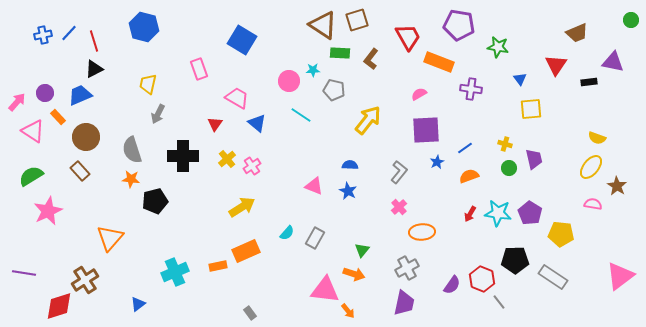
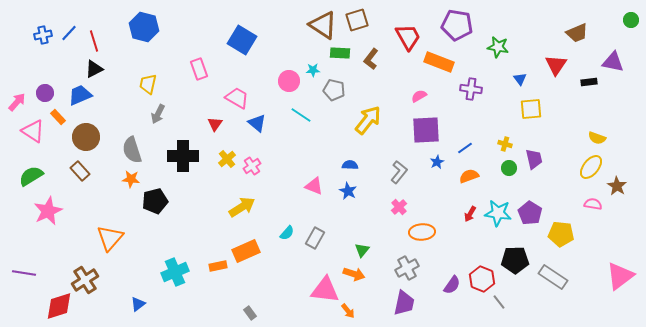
purple pentagon at (459, 25): moved 2 px left
pink semicircle at (419, 94): moved 2 px down
